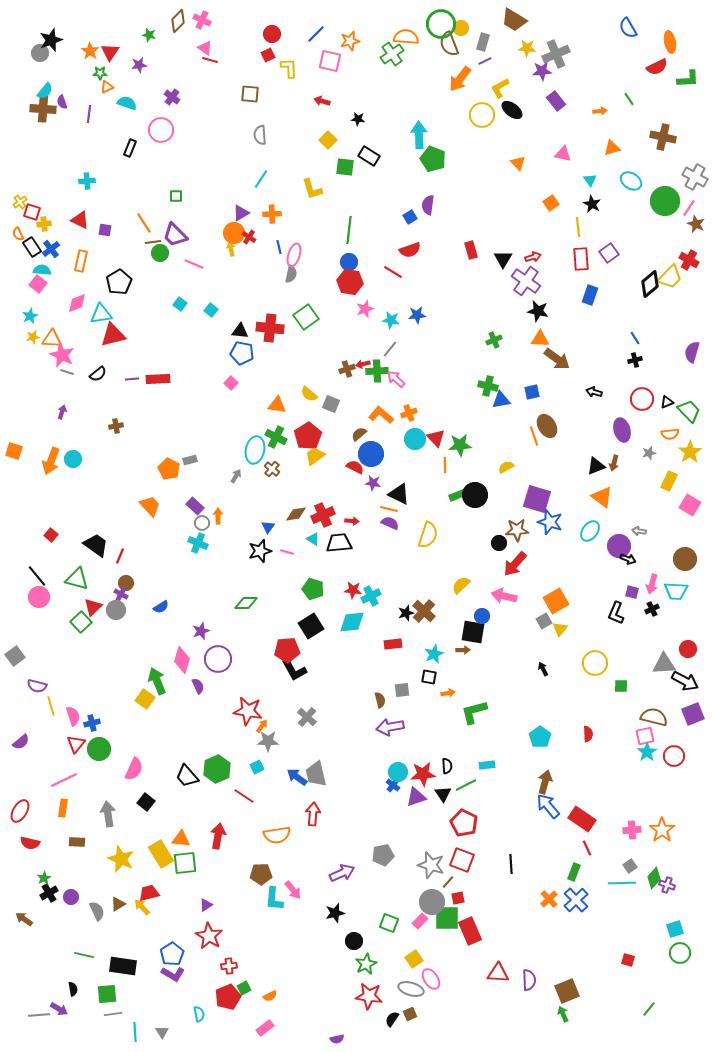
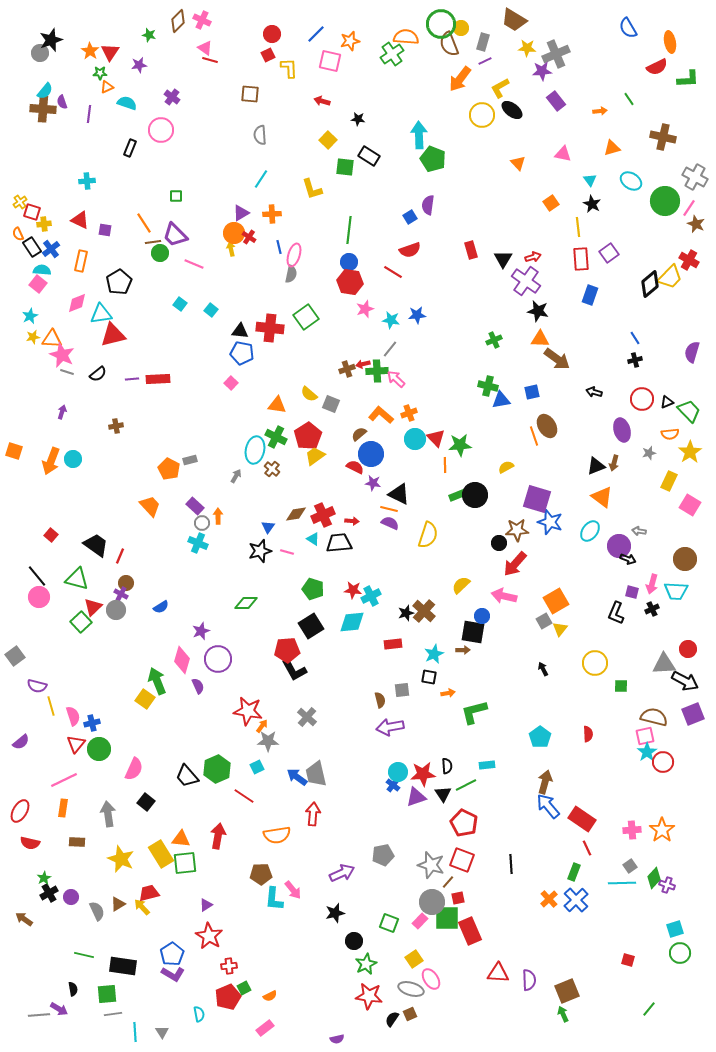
red circle at (674, 756): moved 11 px left, 6 px down
